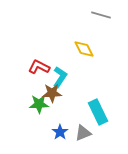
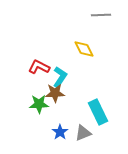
gray line: rotated 18 degrees counterclockwise
brown star: moved 3 px right
